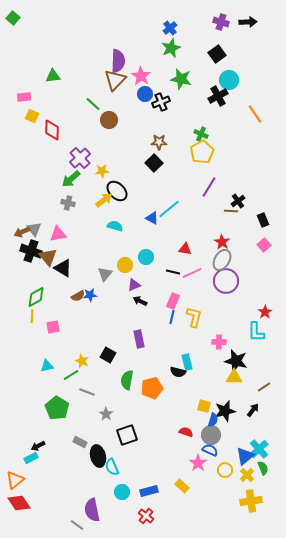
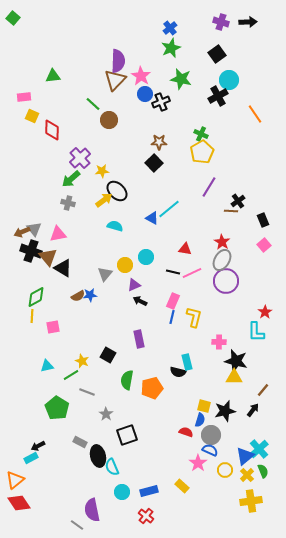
brown line at (264, 387): moved 1 px left, 3 px down; rotated 16 degrees counterclockwise
blue semicircle at (213, 420): moved 13 px left
green semicircle at (263, 468): moved 3 px down
